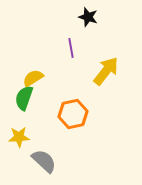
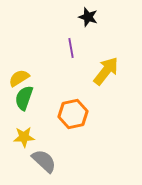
yellow semicircle: moved 14 px left
yellow star: moved 5 px right
